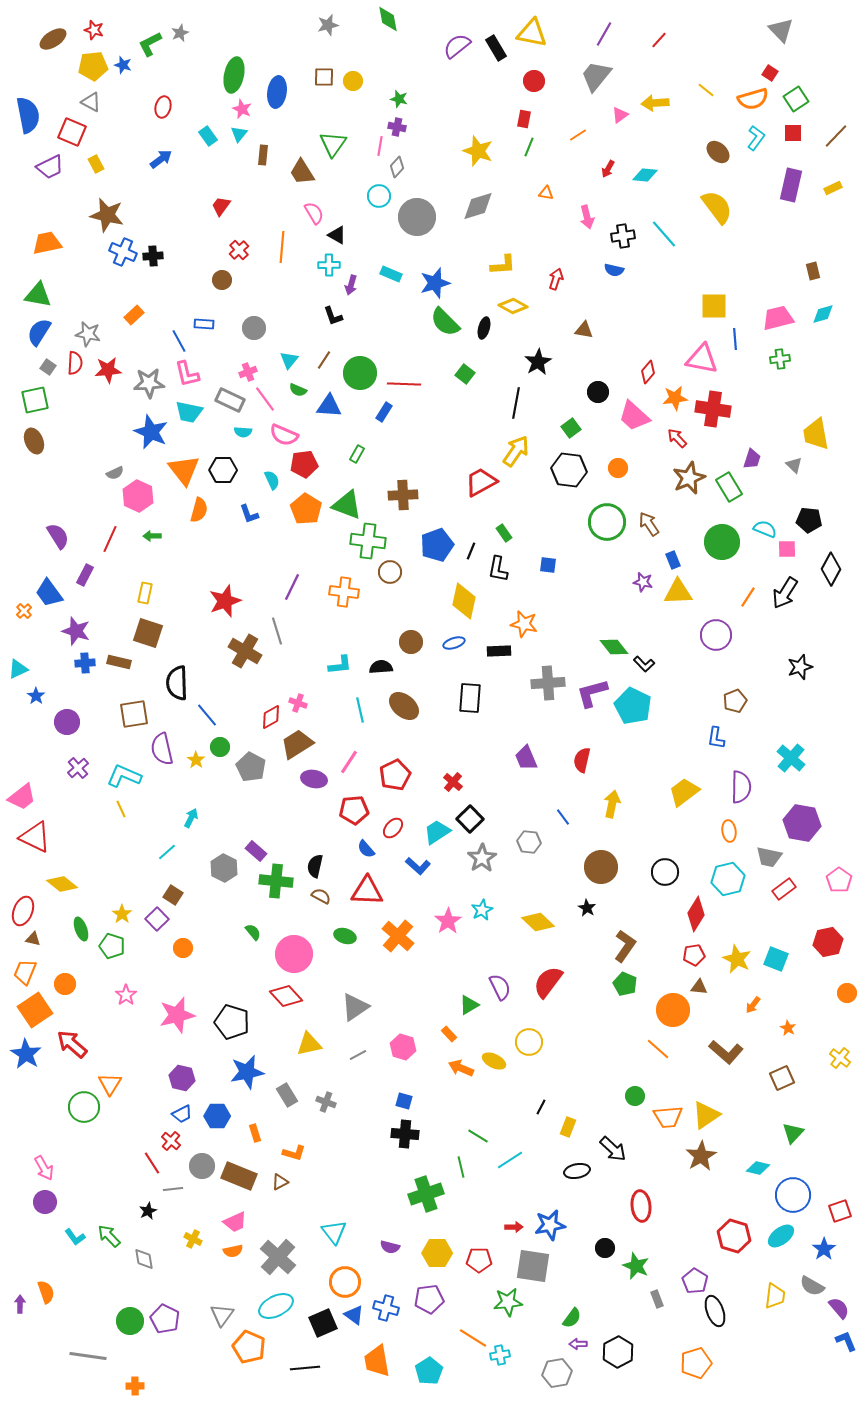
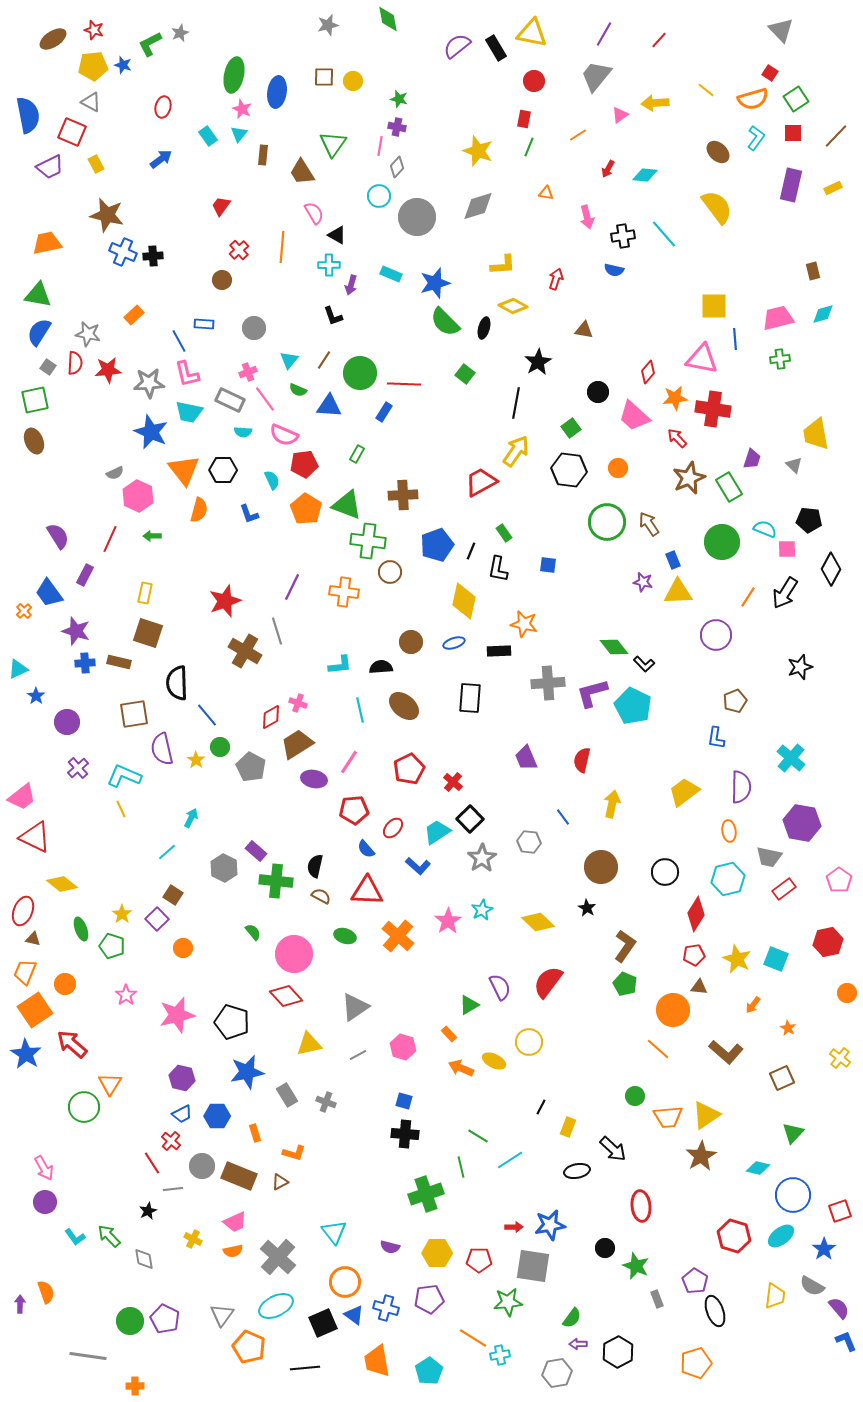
red pentagon at (395, 775): moved 14 px right, 6 px up
